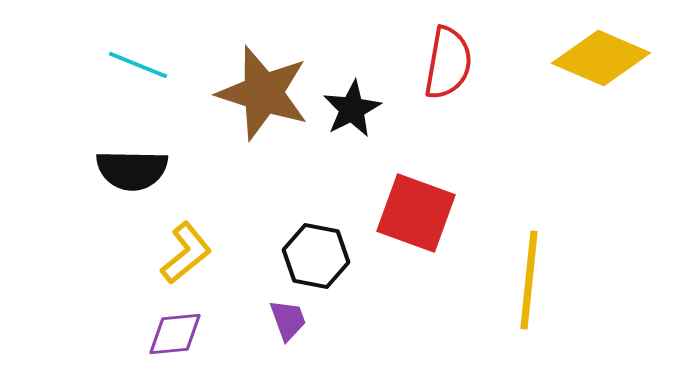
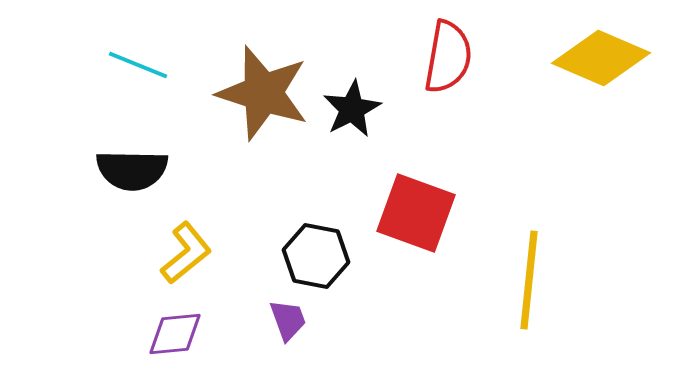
red semicircle: moved 6 px up
